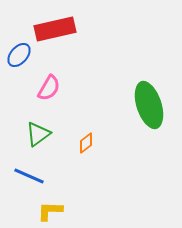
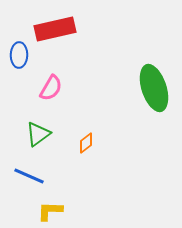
blue ellipse: rotated 40 degrees counterclockwise
pink semicircle: moved 2 px right
green ellipse: moved 5 px right, 17 px up
